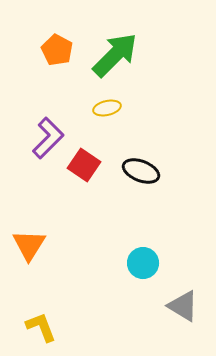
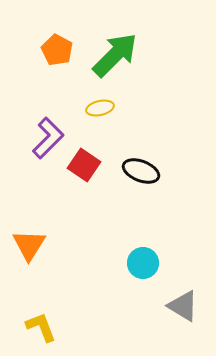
yellow ellipse: moved 7 px left
